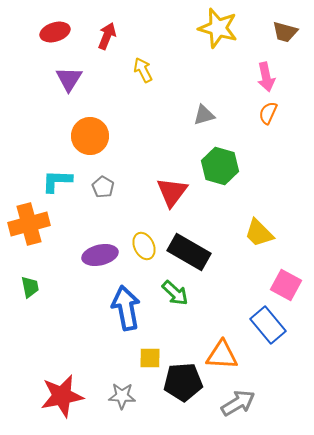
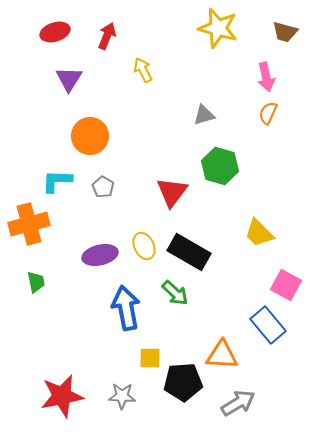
green trapezoid: moved 6 px right, 5 px up
